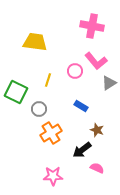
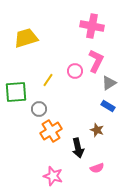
yellow trapezoid: moved 9 px left, 4 px up; rotated 25 degrees counterclockwise
pink L-shape: rotated 115 degrees counterclockwise
yellow line: rotated 16 degrees clockwise
green square: rotated 30 degrees counterclockwise
blue rectangle: moved 27 px right
orange cross: moved 2 px up
black arrow: moved 4 px left, 2 px up; rotated 66 degrees counterclockwise
pink semicircle: rotated 136 degrees clockwise
pink star: rotated 18 degrees clockwise
